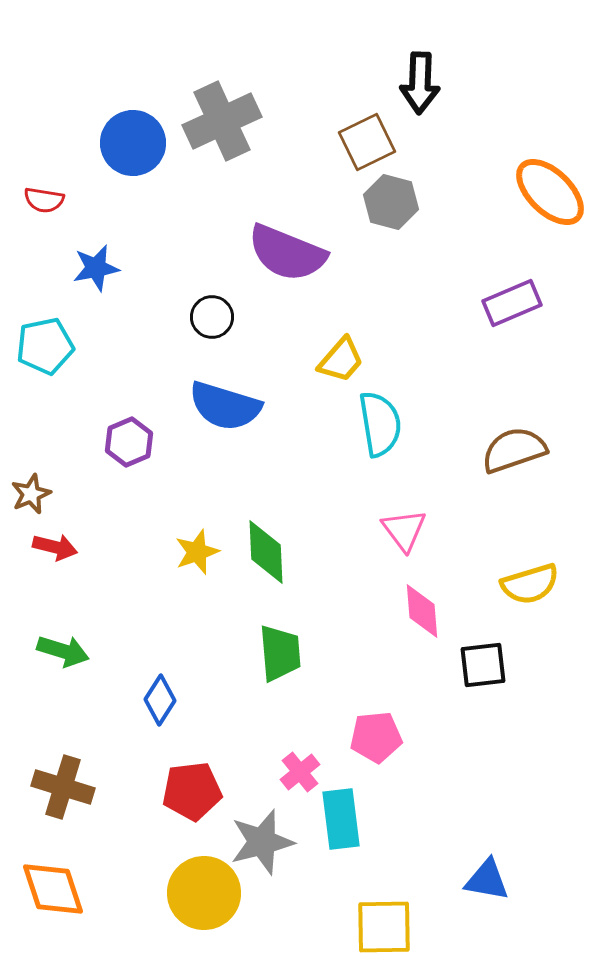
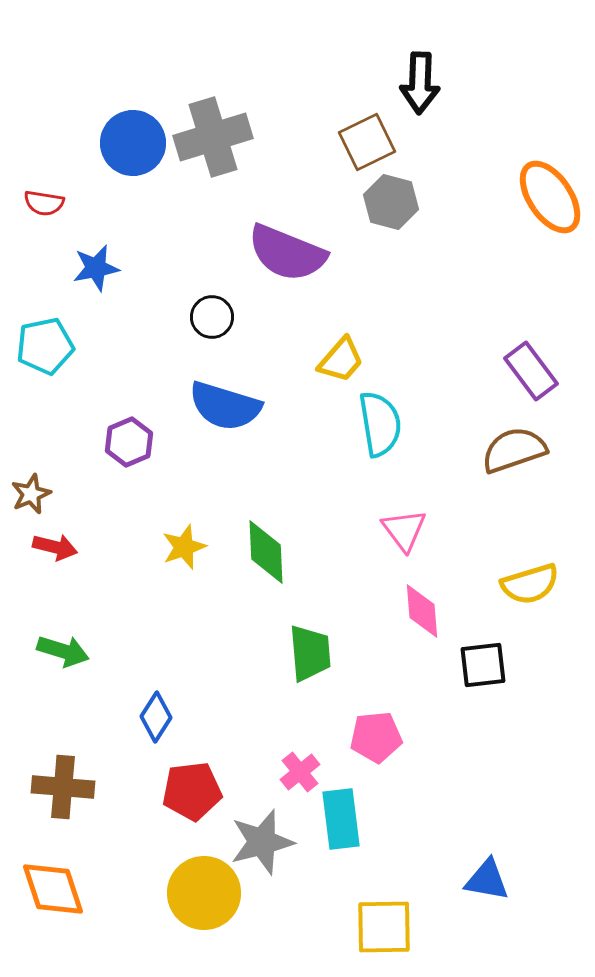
gray cross: moved 9 px left, 16 px down; rotated 8 degrees clockwise
orange ellipse: moved 5 px down; rotated 12 degrees clockwise
red semicircle: moved 3 px down
purple rectangle: moved 19 px right, 68 px down; rotated 76 degrees clockwise
yellow star: moved 13 px left, 5 px up
green trapezoid: moved 30 px right
blue diamond: moved 4 px left, 17 px down
brown cross: rotated 12 degrees counterclockwise
